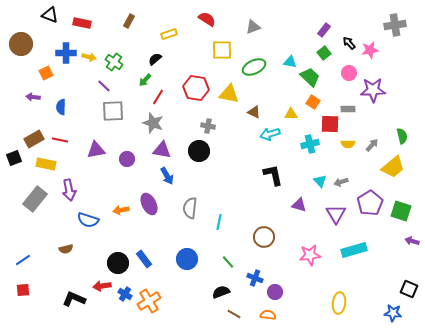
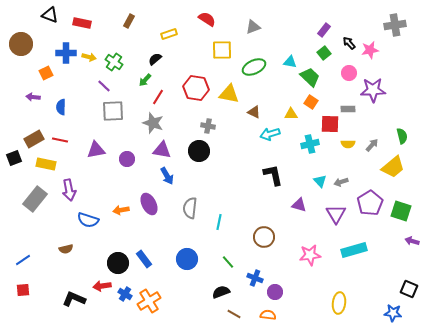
orange square at (313, 102): moved 2 px left
